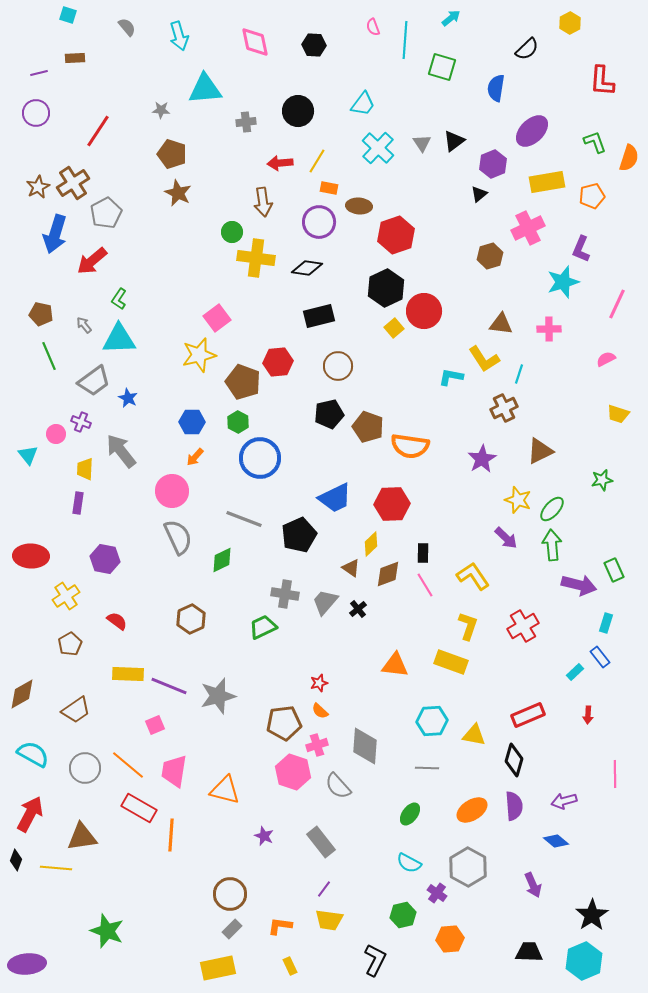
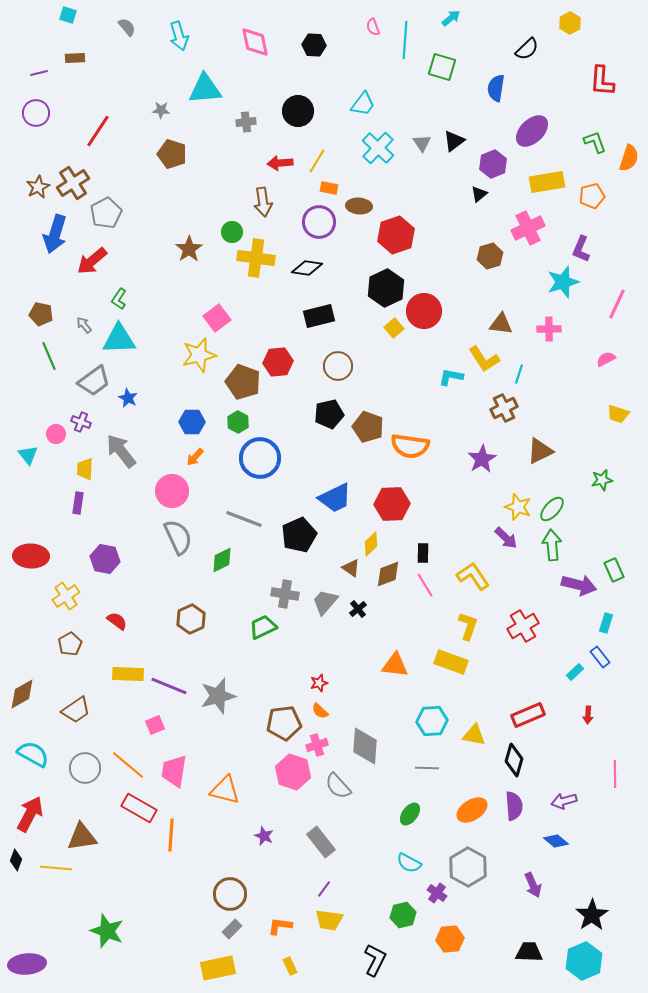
brown star at (178, 193): moved 11 px right, 56 px down; rotated 12 degrees clockwise
yellow star at (518, 500): moved 7 px down
